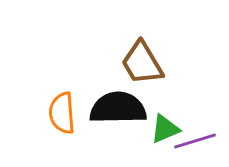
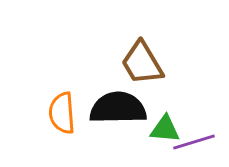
green triangle: rotated 28 degrees clockwise
purple line: moved 1 px left, 1 px down
